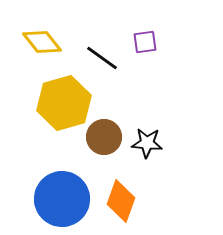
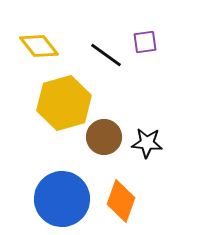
yellow diamond: moved 3 px left, 4 px down
black line: moved 4 px right, 3 px up
